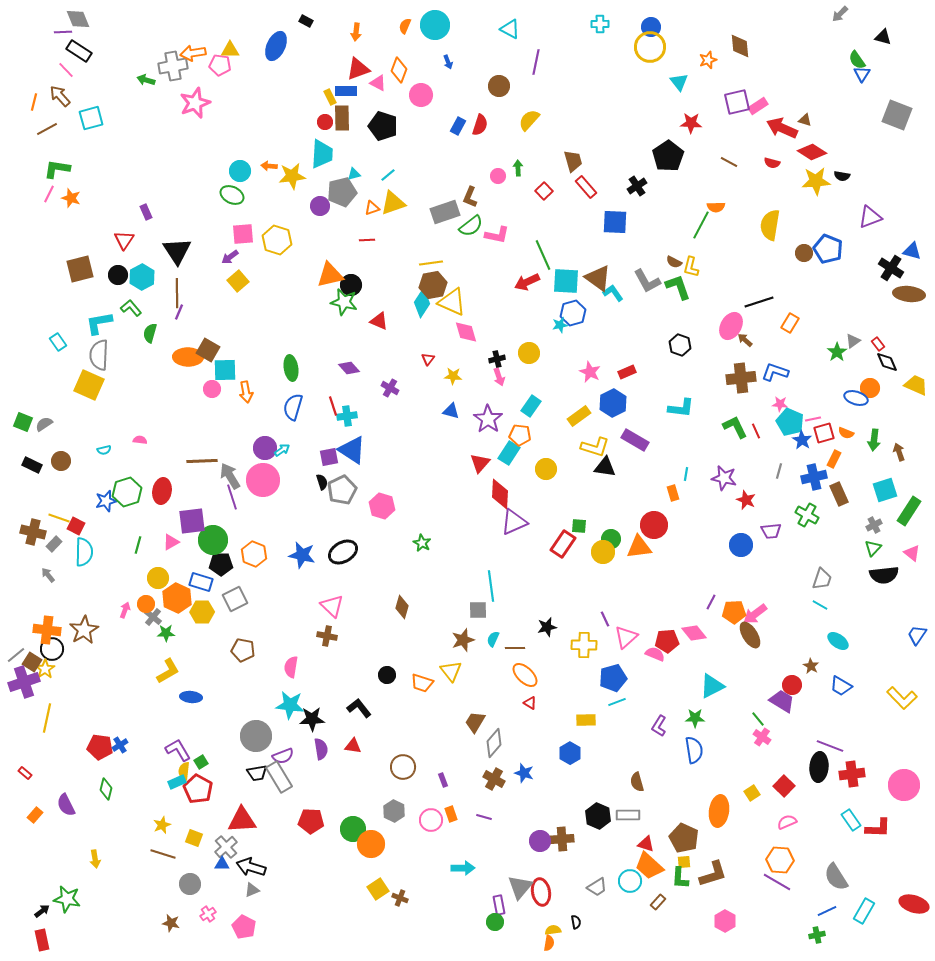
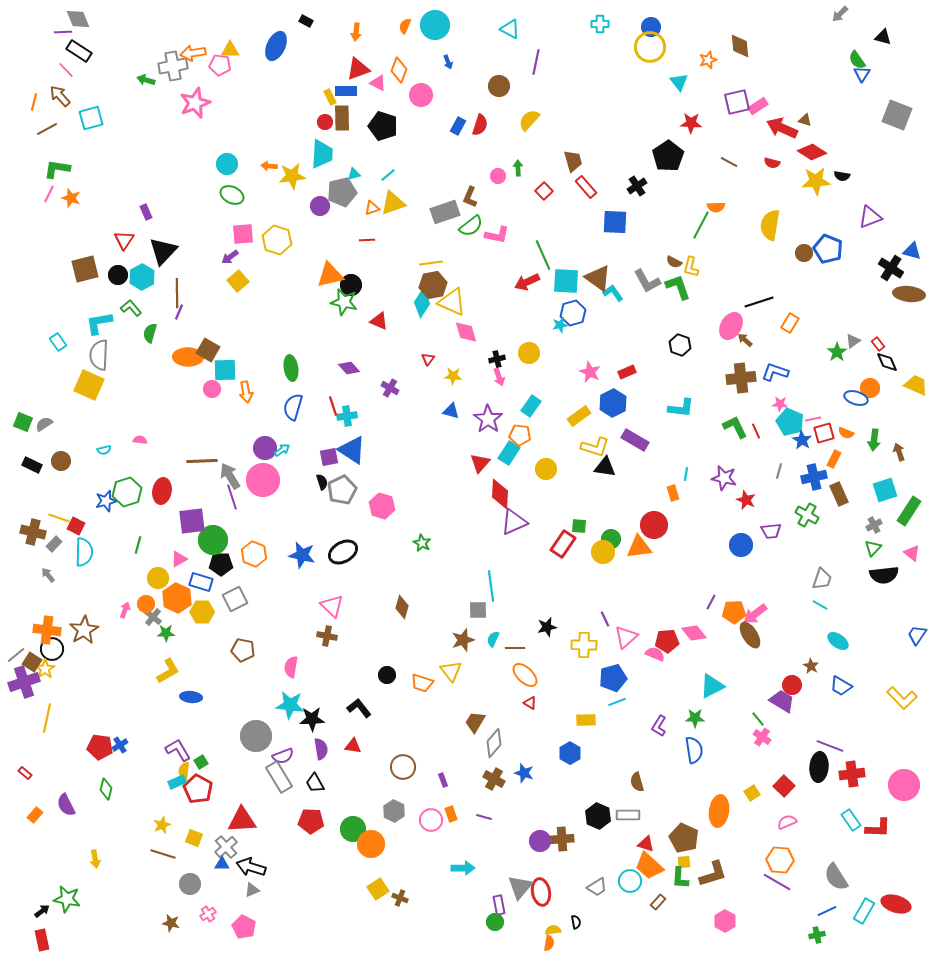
cyan circle at (240, 171): moved 13 px left, 7 px up
black triangle at (177, 251): moved 14 px left; rotated 16 degrees clockwise
brown square at (80, 269): moved 5 px right
pink triangle at (171, 542): moved 8 px right, 17 px down
black trapezoid at (257, 773): moved 58 px right, 10 px down; rotated 70 degrees clockwise
red ellipse at (914, 904): moved 18 px left
